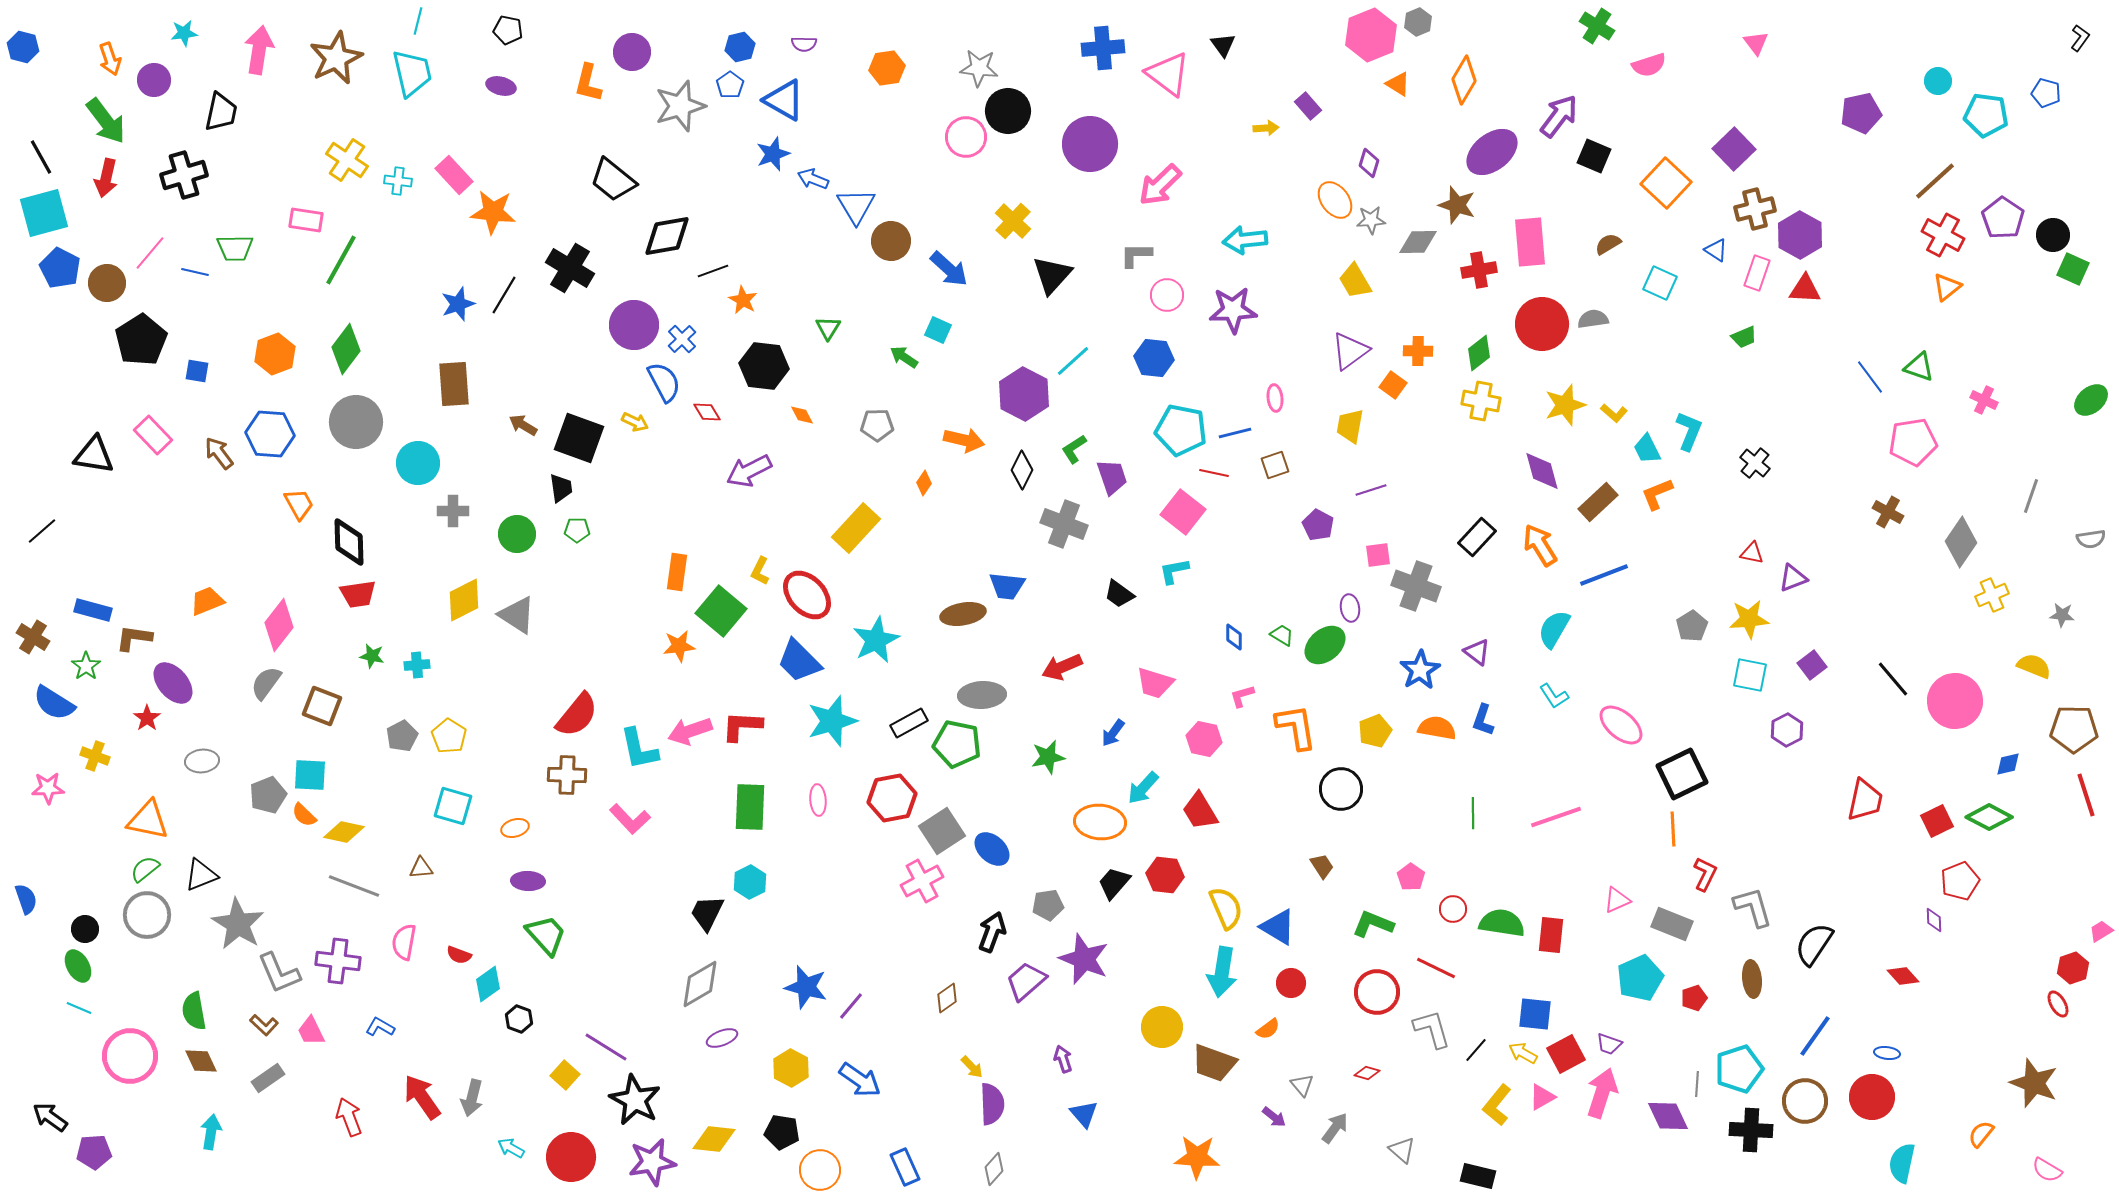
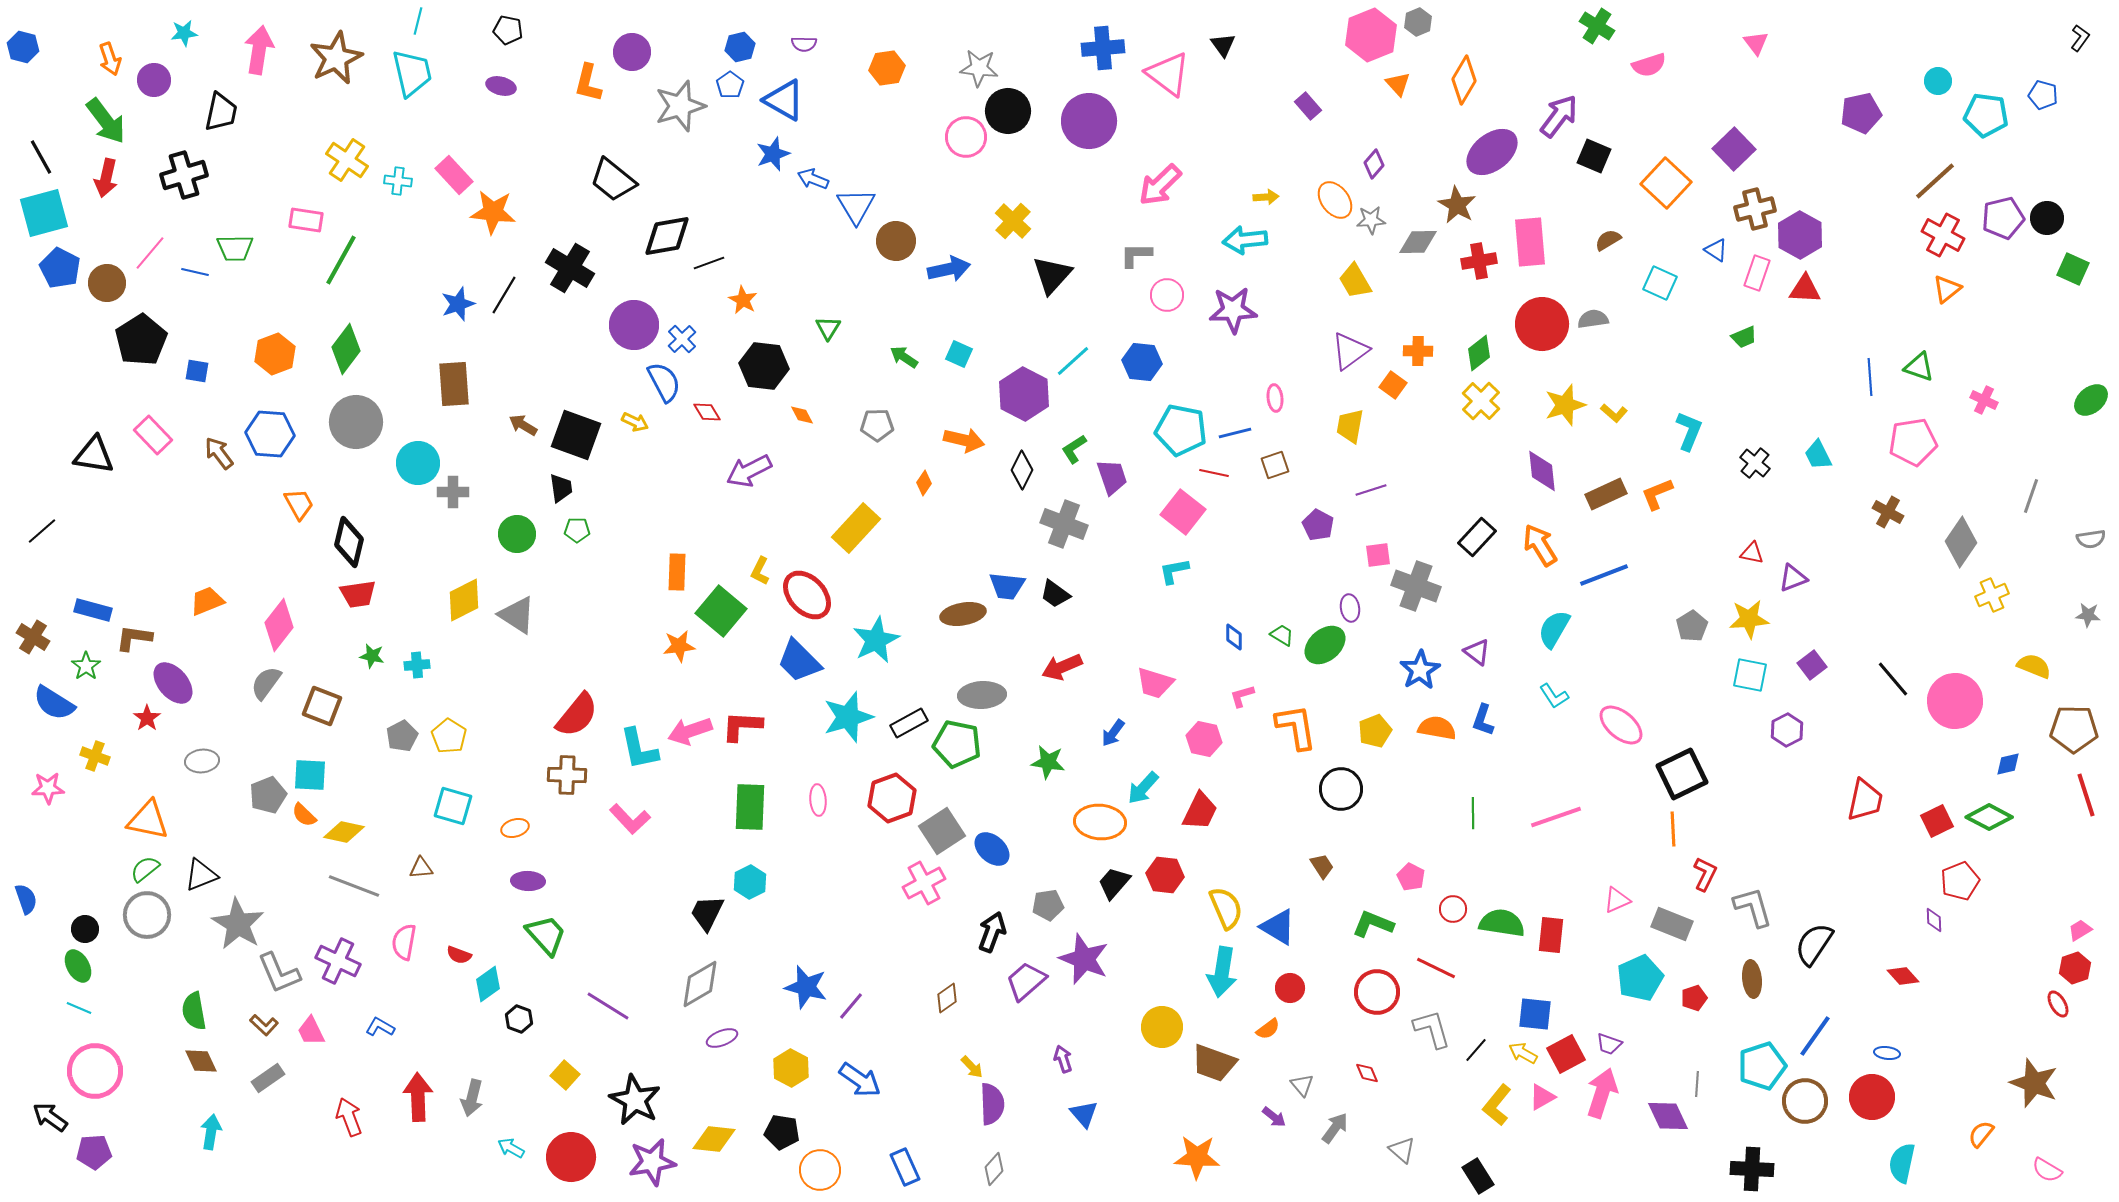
orange triangle at (1398, 84): rotated 16 degrees clockwise
blue pentagon at (2046, 93): moved 3 px left, 2 px down
yellow arrow at (1266, 128): moved 69 px down
purple circle at (1090, 144): moved 1 px left, 23 px up
purple diamond at (1369, 163): moved 5 px right, 1 px down; rotated 24 degrees clockwise
brown star at (1457, 205): rotated 12 degrees clockwise
purple pentagon at (2003, 218): rotated 24 degrees clockwise
black circle at (2053, 235): moved 6 px left, 17 px up
brown circle at (891, 241): moved 5 px right
brown semicircle at (1608, 244): moved 4 px up
blue arrow at (949, 269): rotated 54 degrees counterclockwise
red cross at (1479, 270): moved 9 px up
black line at (713, 271): moved 4 px left, 8 px up
orange triangle at (1947, 287): moved 2 px down
cyan square at (938, 330): moved 21 px right, 24 px down
blue hexagon at (1154, 358): moved 12 px left, 4 px down
blue line at (1870, 377): rotated 33 degrees clockwise
yellow cross at (1481, 401): rotated 33 degrees clockwise
black square at (579, 438): moved 3 px left, 3 px up
cyan trapezoid at (1647, 449): moved 171 px right, 6 px down
purple diamond at (1542, 471): rotated 9 degrees clockwise
brown rectangle at (1598, 502): moved 8 px right, 8 px up; rotated 18 degrees clockwise
gray cross at (453, 511): moved 19 px up
black diamond at (349, 542): rotated 15 degrees clockwise
orange rectangle at (677, 572): rotated 6 degrees counterclockwise
black trapezoid at (1119, 594): moved 64 px left
gray star at (2062, 615): moved 26 px right
cyan star at (832, 721): moved 16 px right, 4 px up
green star at (1048, 757): moved 5 px down; rotated 20 degrees clockwise
red hexagon at (892, 798): rotated 9 degrees counterclockwise
red trapezoid at (1200, 811): rotated 123 degrees counterclockwise
pink pentagon at (1411, 877): rotated 8 degrees counterclockwise
pink cross at (922, 881): moved 2 px right, 2 px down
pink trapezoid at (2101, 931): moved 21 px left, 1 px up
purple cross at (338, 961): rotated 18 degrees clockwise
red hexagon at (2073, 968): moved 2 px right
red circle at (1291, 983): moved 1 px left, 5 px down
purple line at (606, 1047): moved 2 px right, 41 px up
pink circle at (130, 1056): moved 35 px left, 15 px down
cyan pentagon at (1739, 1069): moved 23 px right, 3 px up
red diamond at (1367, 1073): rotated 50 degrees clockwise
red arrow at (422, 1097): moved 4 px left; rotated 33 degrees clockwise
black cross at (1751, 1130): moved 1 px right, 39 px down
black rectangle at (1478, 1176): rotated 44 degrees clockwise
